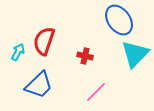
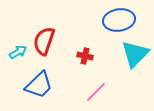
blue ellipse: rotated 64 degrees counterclockwise
cyan arrow: rotated 30 degrees clockwise
